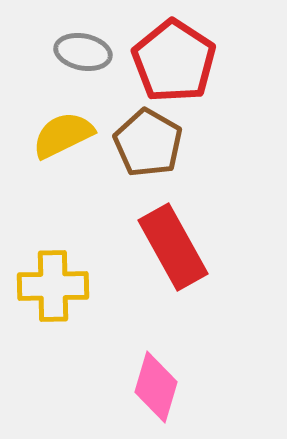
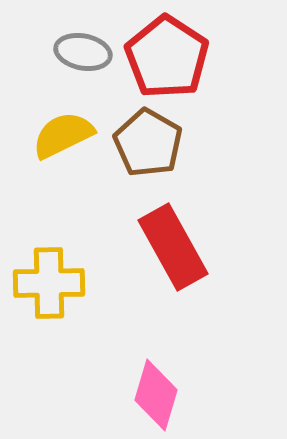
red pentagon: moved 7 px left, 4 px up
yellow cross: moved 4 px left, 3 px up
pink diamond: moved 8 px down
